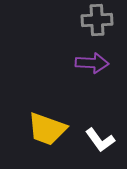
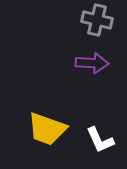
gray cross: rotated 16 degrees clockwise
white L-shape: rotated 12 degrees clockwise
